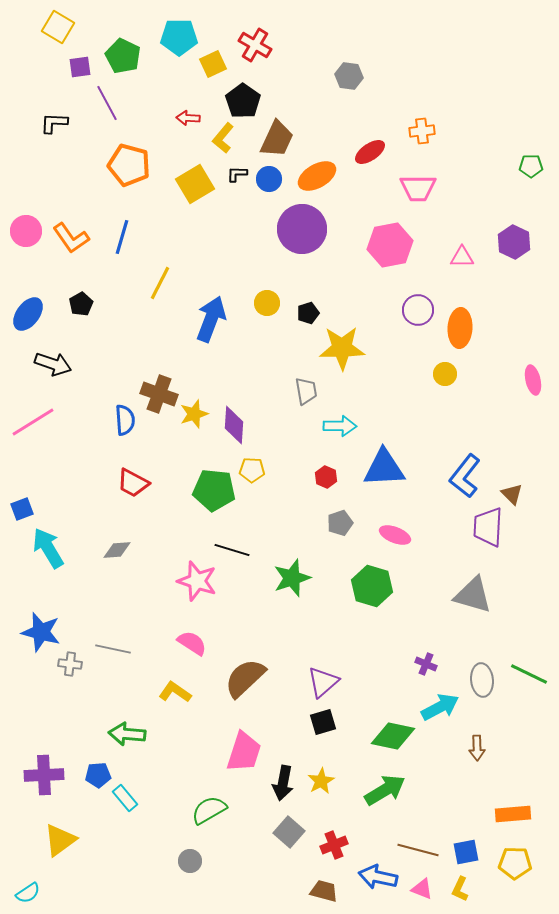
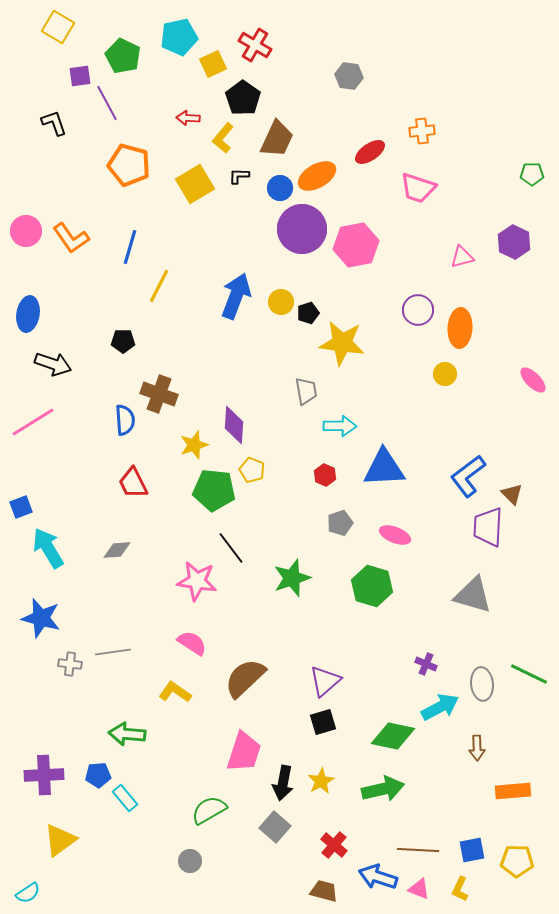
cyan pentagon at (179, 37): rotated 12 degrees counterclockwise
purple square at (80, 67): moved 9 px down
black pentagon at (243, 101): moved 3 px up
black L-shape at (54, 123): rotated 68 degrees clockwise
green pentagon at (531, 166): moved 1 px right, 8 px down
black L-shape at (237, 174): moved 2 px right, 2 px down
blue circle at (269, 179): moved 11 px right, 9 px down
pink trapezoid at (418, 188): rotated 18 degrees clockwise
blue line at (122, 237): moved 8 px right, 10 px down
pink hexagon at (390, 245): moved 34 px left
pink triangle at (462, 257): rotated 15 degrees counterclockwise
yellow line at (160, 283): moved 1 px left, 3 px down
yellow circle at (267, 303): moved 14 px right, 1 px up
black pentagon at (81, 304): moved 42 px right, 37 px down; rotated 30 degrees clockwise
blue ellipse at (28, 314): rotated 28 degrees counterclockwise
blue arrow at (211, 319): moved 25 px right, 23 px up
yellow star at (342, 348): moved 5 px up; rotated 9 degrees clockwise
pink ellipse at (533, 380): rotated 32 degrees counterclockwise
yellow star at (194, 414): moved 31 px down
yellow pentagon at (252, 470): rotated 20 degrees clockwise
blue L-shape at (465, 476): moved 3 px right; rotated 15 degrees clockwise
red hexagon at (326, 477): moved 1 px left, 2 px up
red trapezoid at (133, 483): rotated 36 degrees clockwise
blue square at (22, 509): moved 1 px left, 2 px up
black line at (232, 550): moved 1 px left, 2 px up; rotated 36 degrees clockwise
pink star at (197, 581): rotated 9 degrees counterclockwise
blue star at (41, 632): moved 14 px up
gray line at (113, 649): moved 3 px down; rotated 20 degrees counterclockwise
gray ellipse at (482, 680): moved 4 px down
purple triangle at (323, 682): moved 2 px right, 1 px up
green arrow at (385, 790): moved 2 px left, 1 px up; rotated 18 degrees clockwise
orange rectangle at (513, 814): moved 23 px up
gray square at (289, 832): moved 14 px left, 5 px up
red cross at (334, 845): rotated 28 degrees counterclockwise
brown line at (418, 850): rotated 12 degrees counterclockwise
blue square at (466, 852): moved 6 px right, 2 px up
yellow pentagon at (515, 863): moved 2 px right, 2 px up
blue arrow at (378, 877): rotated 6 degrees clockwise
pink triangle at (422, 889): moved 3 px left
